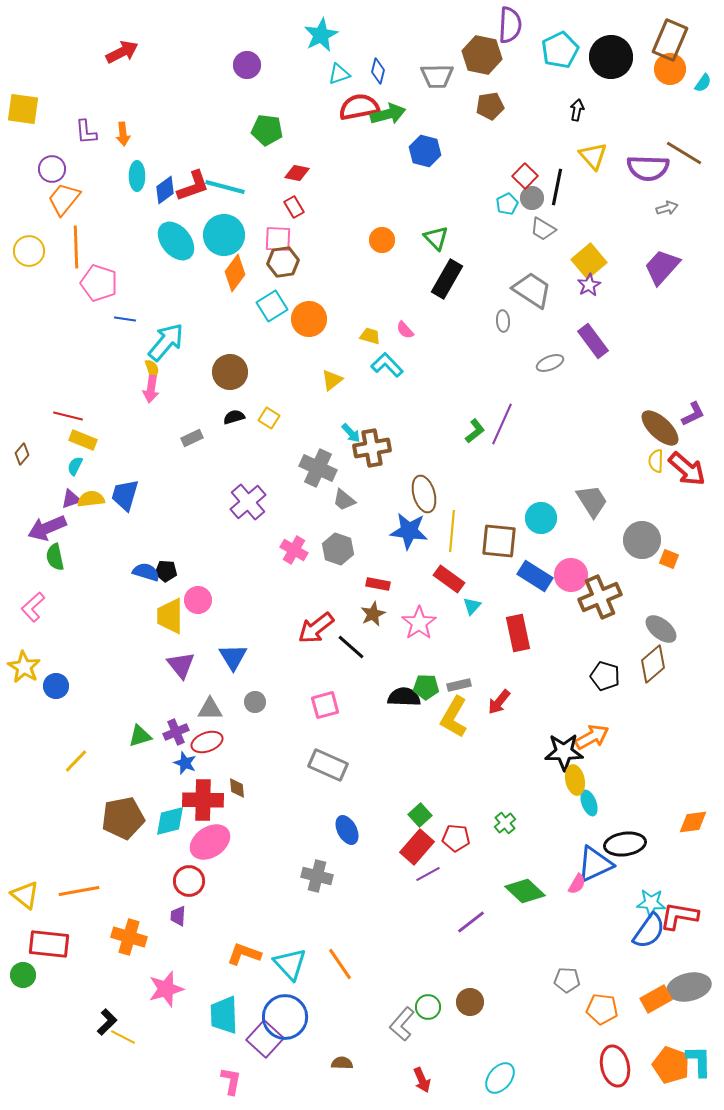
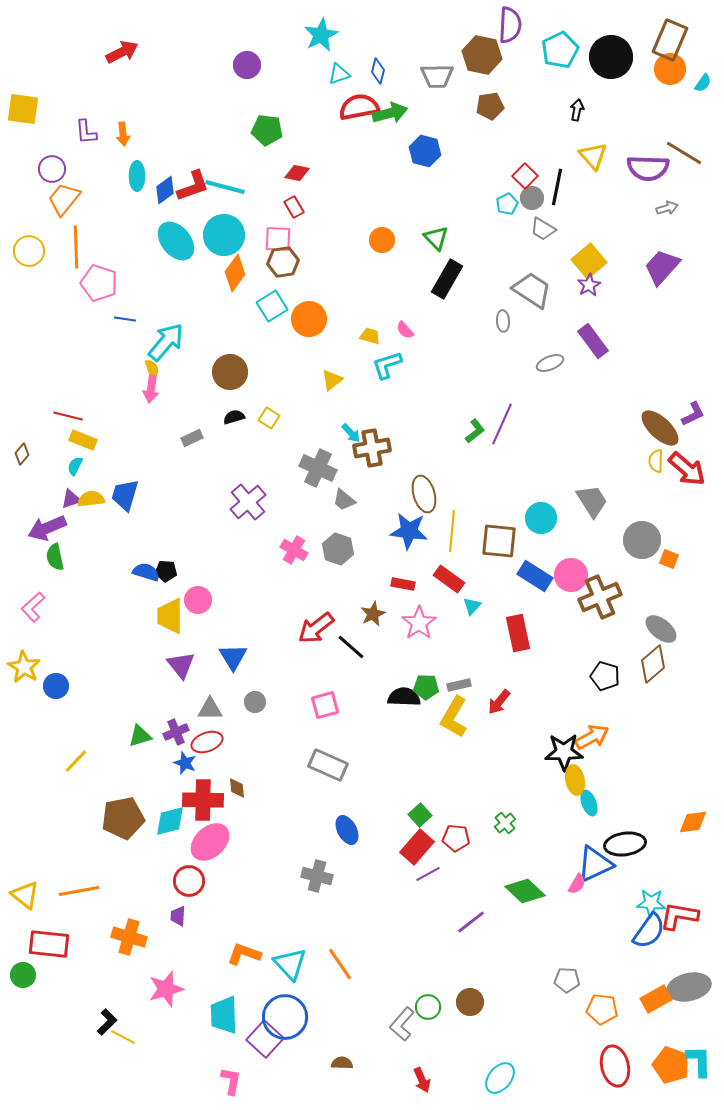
green arrow at (388, 114): moved 2 px right, 1 px up
cyan L-shape at (387, 365): rotated 64 degrees counterclockwise
red rectangle at (378, 584): moved 25 px right
pink ellipse at (210, 842): rotated 9 degrees counterclockwise
